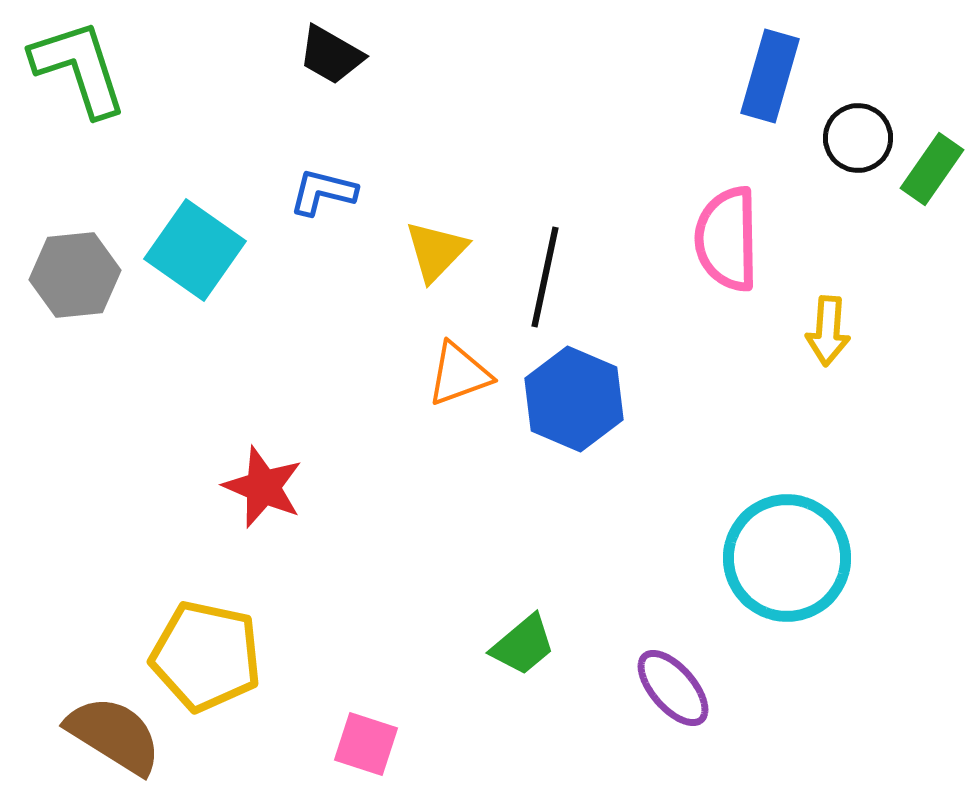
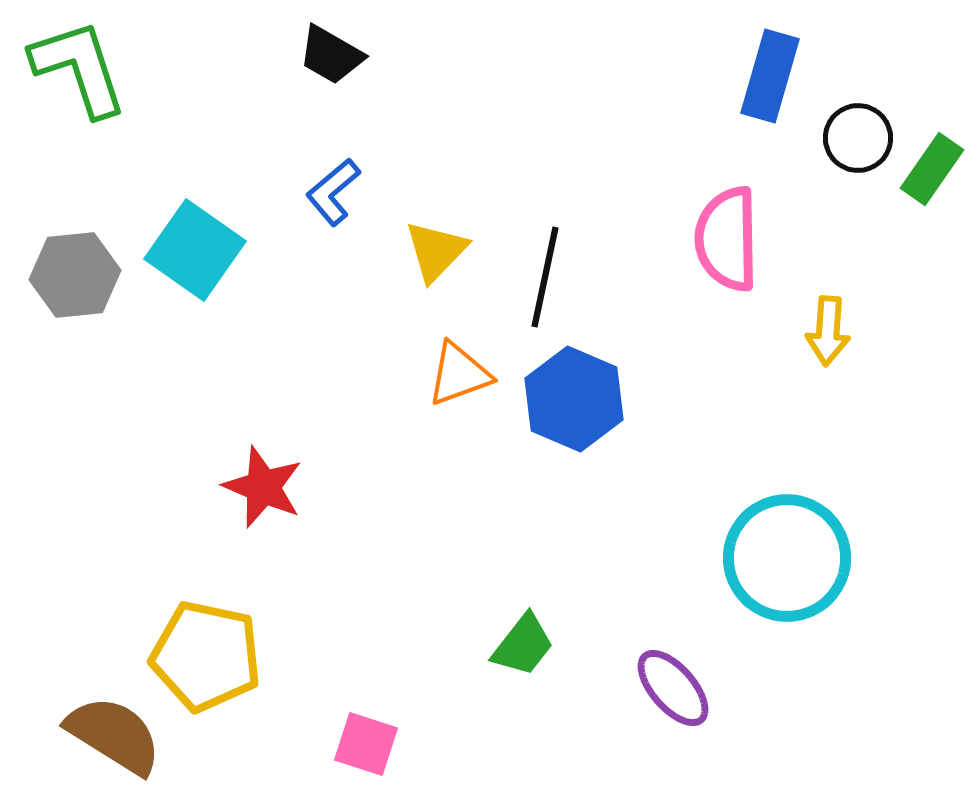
blue L-shape: moved 10 px right; rotated 54 degrees counterclockwise
green trapezoid: rotated 12 degrees counterclockwise
